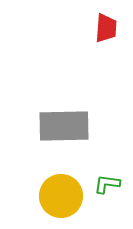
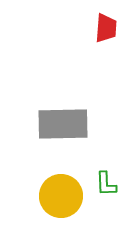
gray rectangle: moved 1 px left, 2 px up
green L-shape: moved 1 px left; rotated 100 degrees counterclockwise
